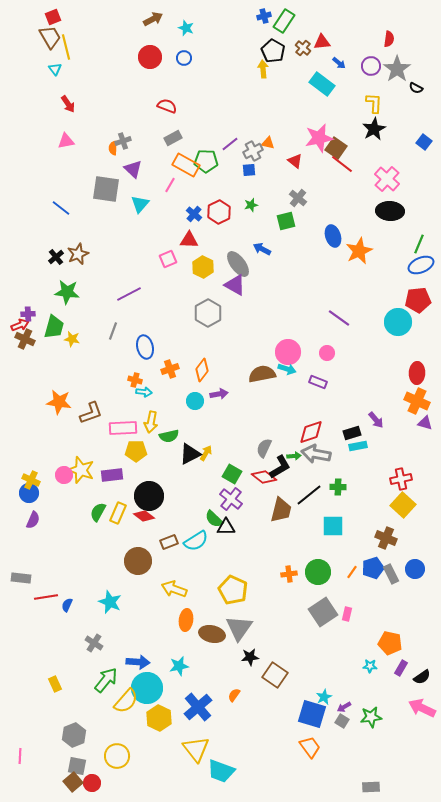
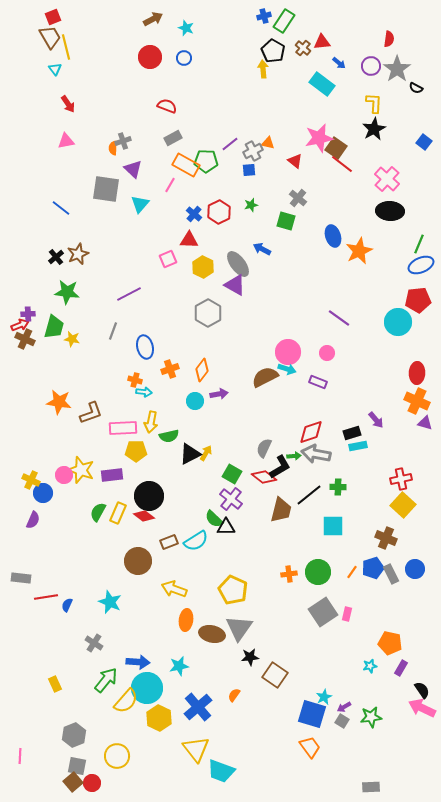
green square at (286, 221): rotated 30 degrees clockwise
brown semicircle at (262, 374): moved 3 px right, 3 px down; rotated 16 degrees counterclockwise
blue circle at (29, 493): moved 14 px right
cyan star at (370, 666): rotated 16 degrees counterclockwise
black semicircle at (422, 677): moved 13 px down; rotated 90 degrees counterclockwise
